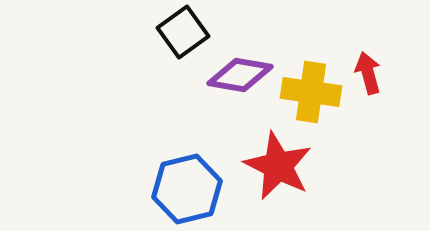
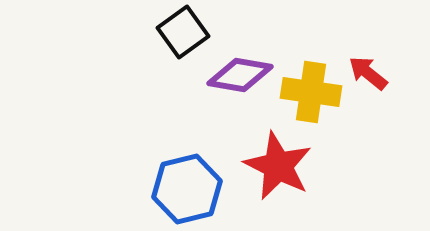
red arrow: rotated 36 degrees counterclockwise
